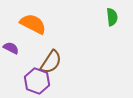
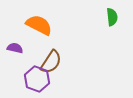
orange semicircle: moved 6 px right, 1 px down
purple semicircle: moved 4 px right; rotated 14 degrees counterclockwise
purple hexagon: moved 2 px up
